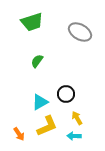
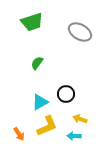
green semicircle: moved 2 px down
yellow arrow: moved 3 px right, 1 px down; rotated 40 degrees counterclockwise
